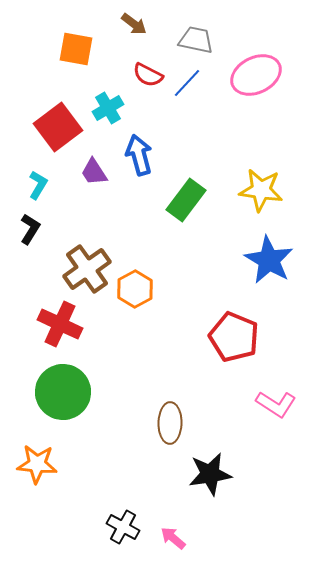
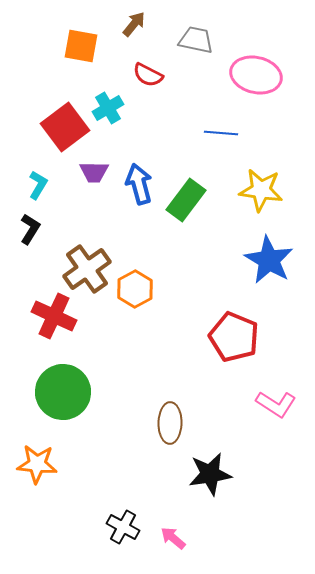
brown arrow: rotated 88 degrees counterclockwise
orange square: moved 5 px right, 3 px up
pink ellipse: rotated 39 degrees clockwise
blue line: moved 34 px right, 50 px down; rotated 52 degrees clockwise
red square: moved 7 px right
blue arrow: moved 29 px down
purple trapezoid: rotated 56 degrees counterclockwise
red cross: moved 6 px left, 8 px up
